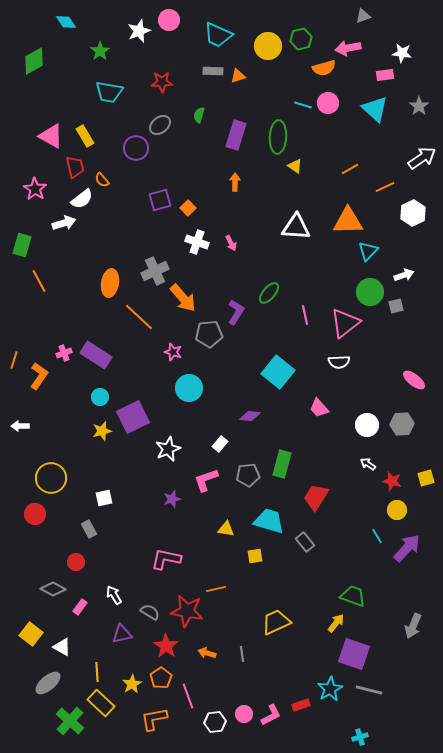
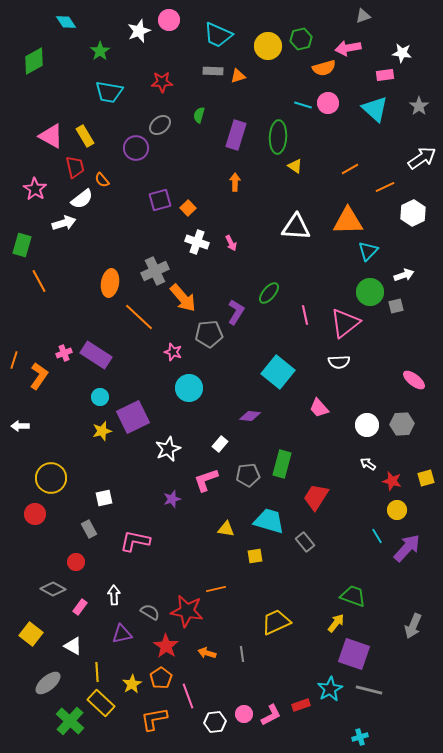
pink L-shape at (166, 559): moved 31 px left, 18 px up
white arrow at (114, 595): rotated 30 degrees clockwise
white triangle at (62, 647): moved 11 px right, 1 px up
